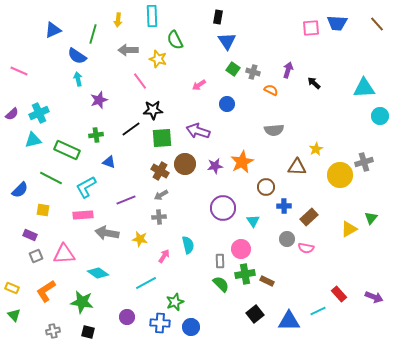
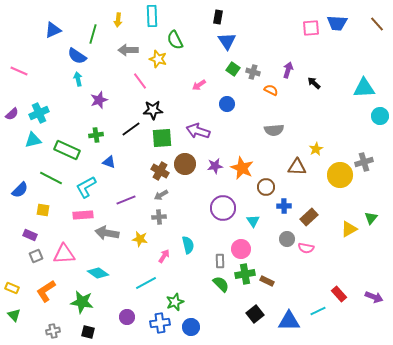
orange star at (242, 162): moved 6 px down; rotated 20 degrees counterclockwise
blue cross at (160, 323): rotated 12 degrees counterclockwise
